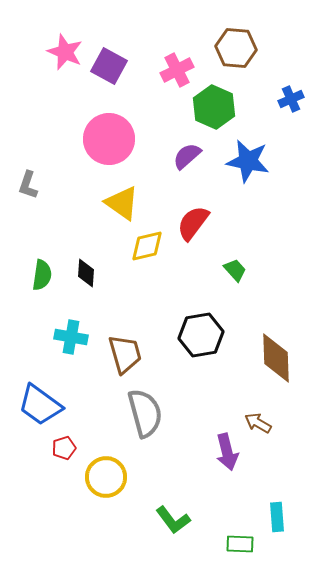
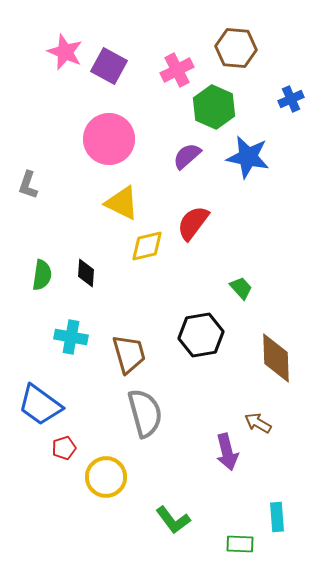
blue star: moved 4 px up
yellow triangle: rotated 9 degrees counterclockwise
green trapezoid: moved 6 px right, 18 px down
brown trapezoid: moved 4 px right
